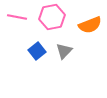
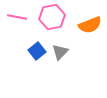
gray triangle: moved 4 px left, 1 px down
